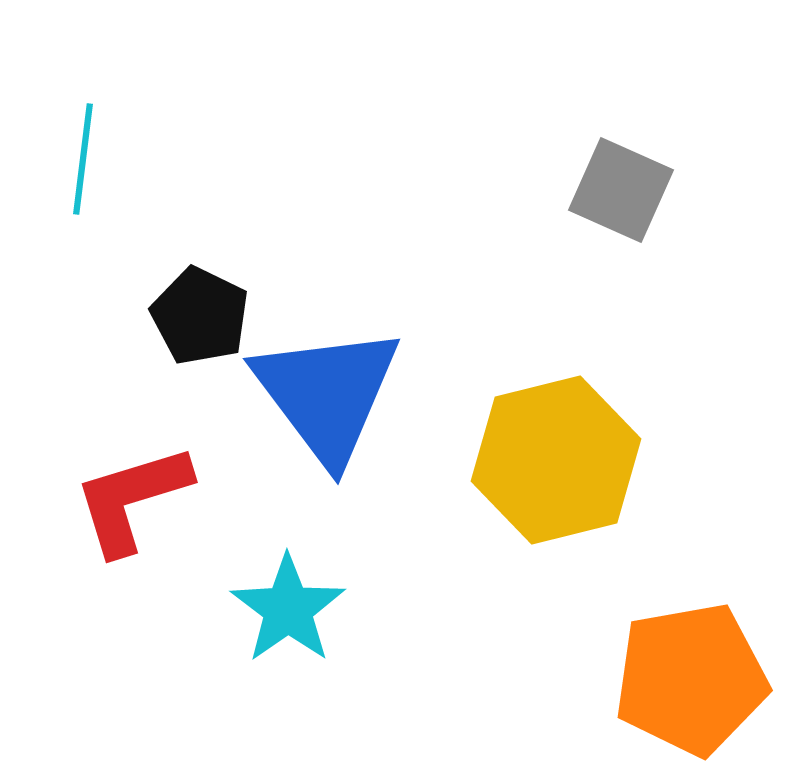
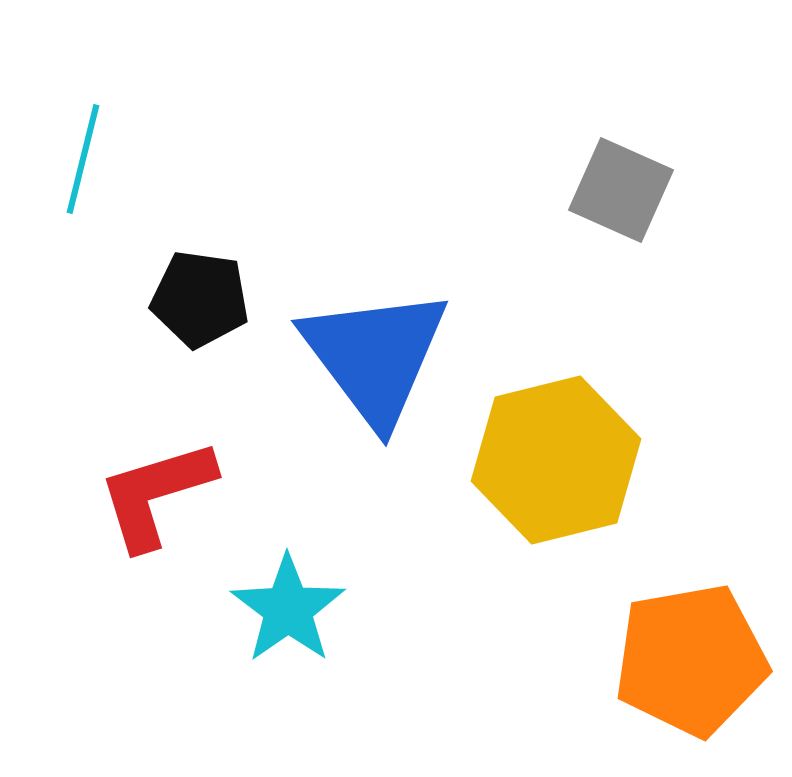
cyan line: rotated 7 degrees clockwise
black pentagon: moved 17 px up; rotated 18 degrees counterclockwise
blue triangle: moved 48 px right, 38 px up
red L-shape: moved 24 px right, 5 px up
orange pentagon: moved 19 px up
